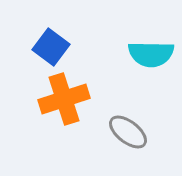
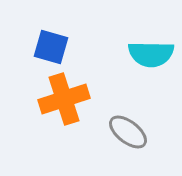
blue square: rotated 21 degrees counterclockwise
